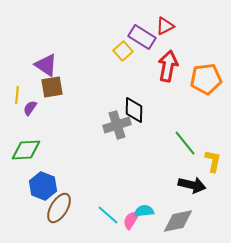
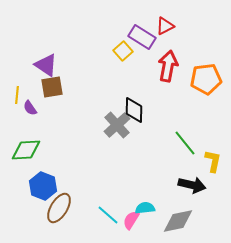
purple semicircle: rotated 70 degrees counterclockwise
gray cross: rotated 24 degrees counterclockwise
cyan semicircle: moved 1 px right, 3 px up
